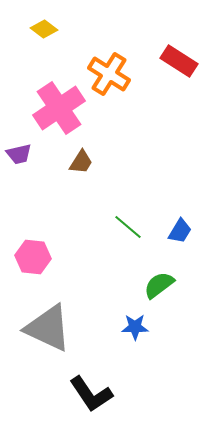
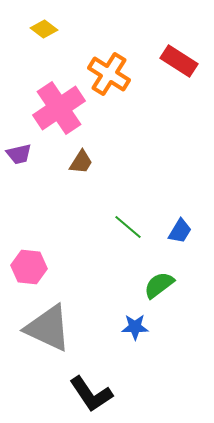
pink hexagon: moved 4 px left, 10 px down
